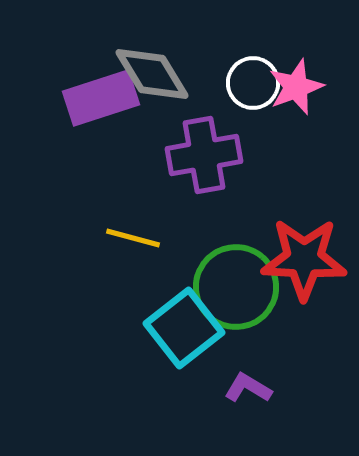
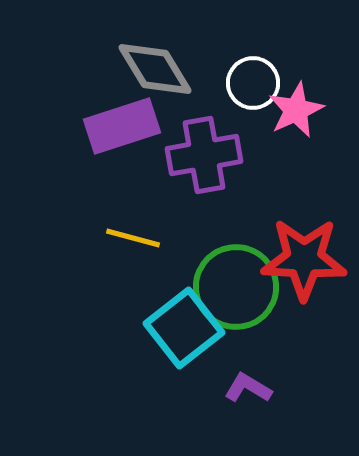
gray diamond: moved 3 px right, 5 px up
pink star: moved 23 px down; rotated 4 degrees counterclockwise
purple rectangle: moved 21 px right, 28 px down
